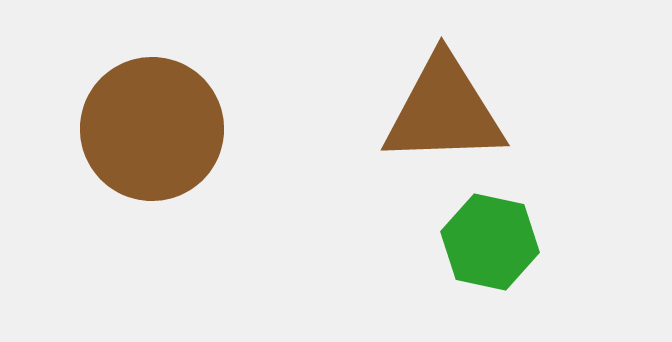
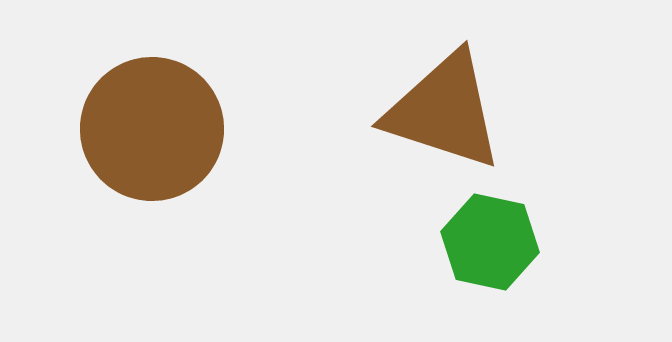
brown triangle: rotated 20 degrees clockwise
